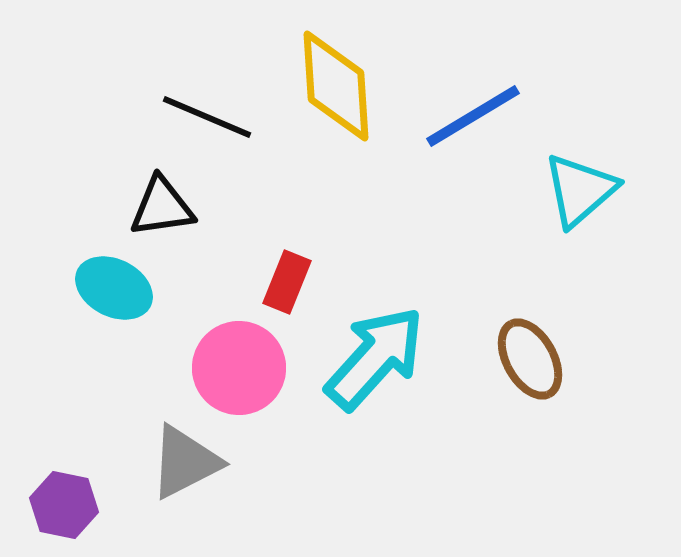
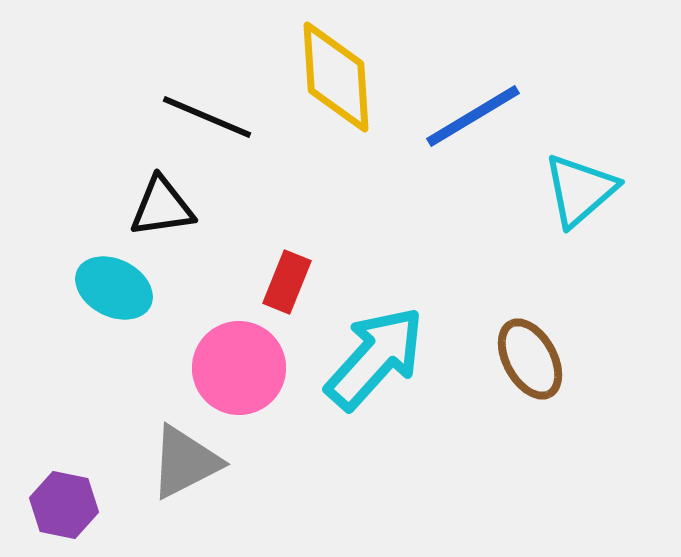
yellow diamond: moved 9 px up
